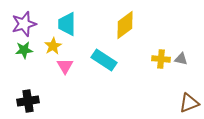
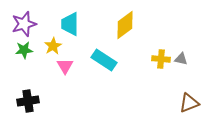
cyan trapezoid: moved 3 px right
